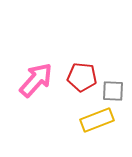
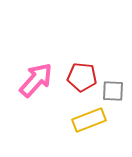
yellow rectangle: moved 8 px left
